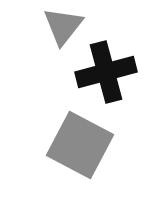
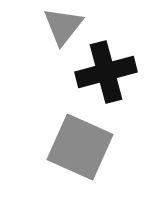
gray square: moved 2 px down; rotated 4 degrees counterclockwise
